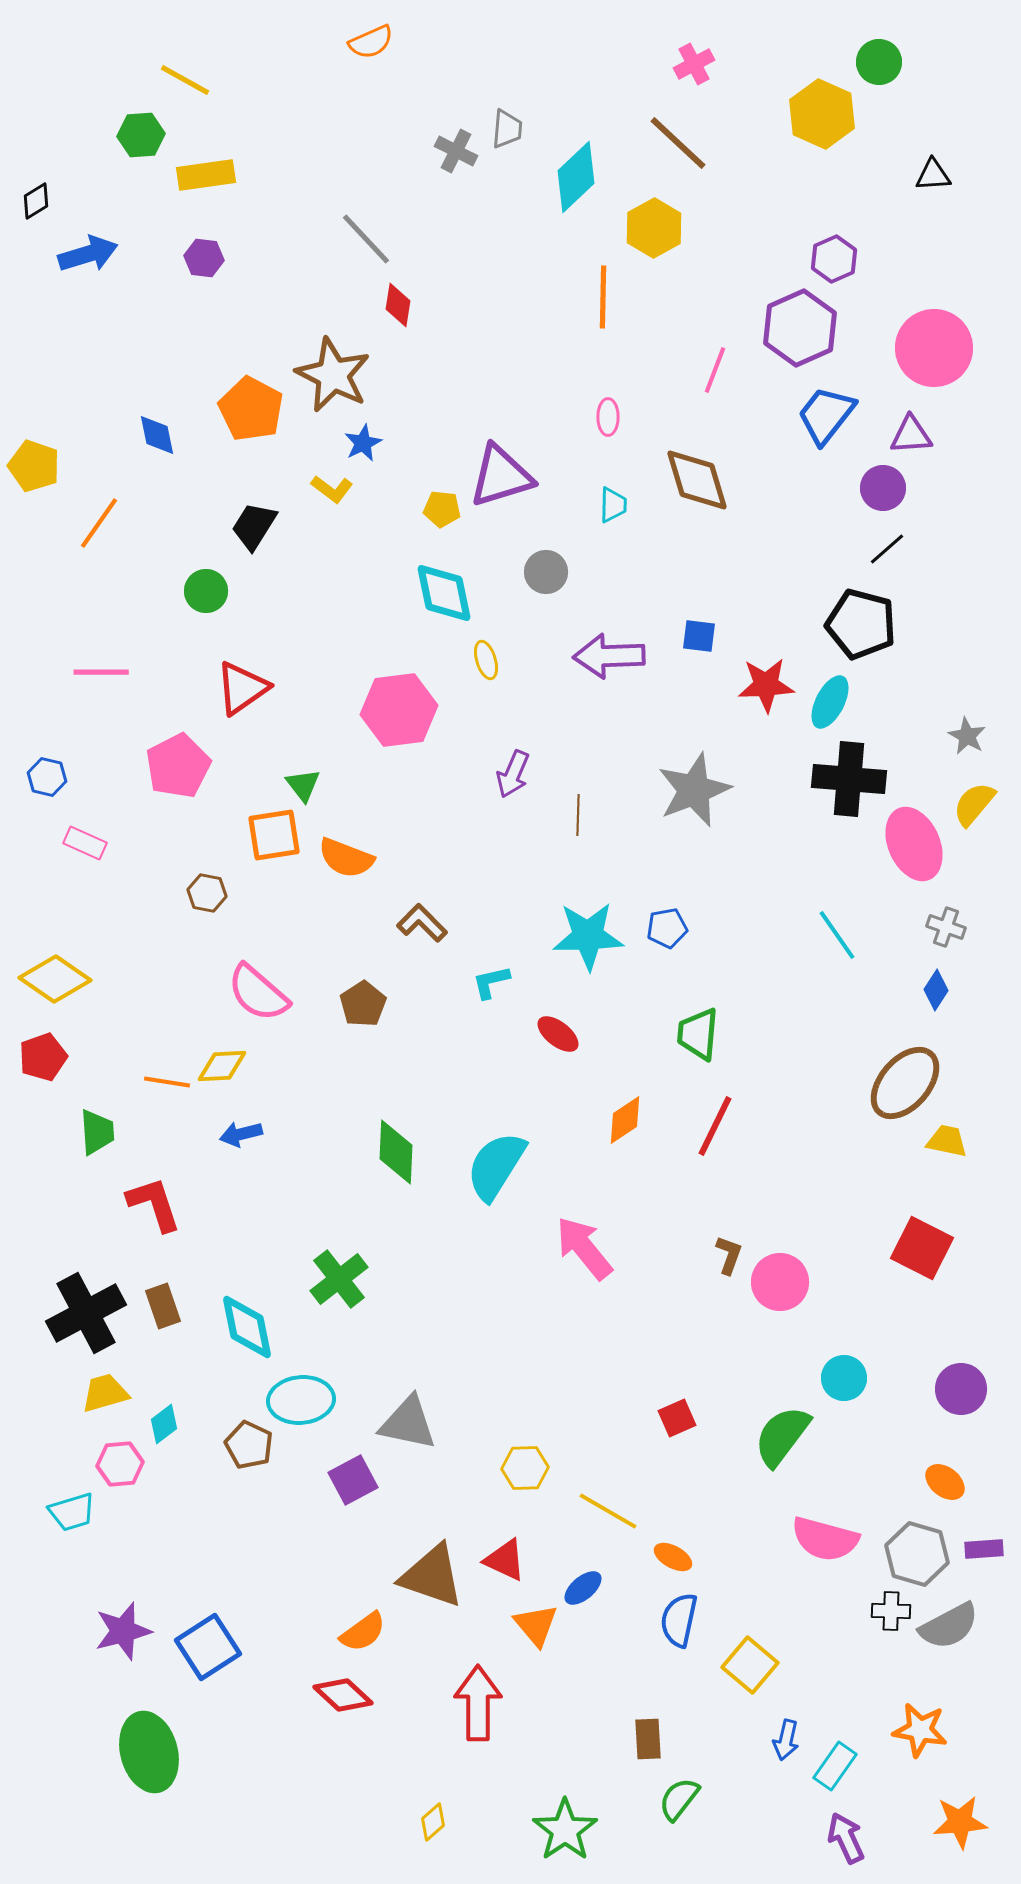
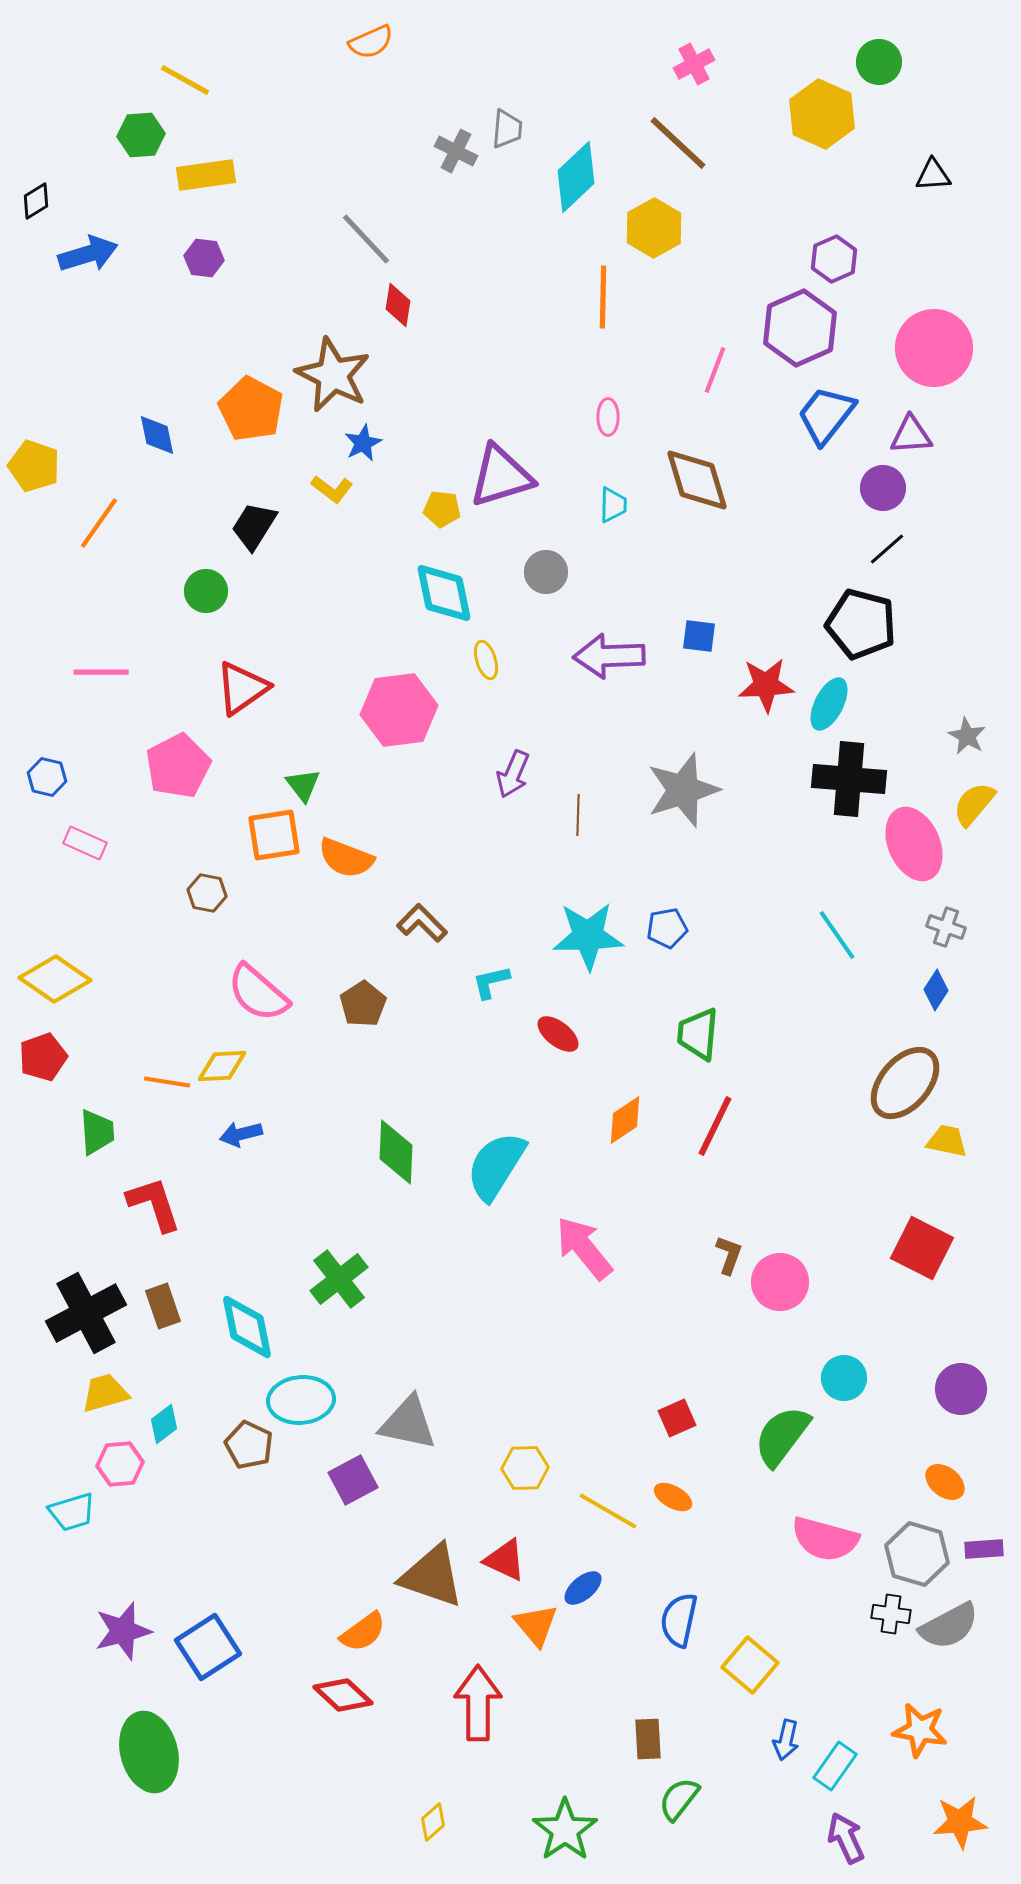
cyan ellipse at (830, 702): moved 1 px left, 2 px down
gray star at (694, 790): moved 11 px left; rotated 4 degrees clockwise
orange ellipse at (673, 1557): moved 60 px up
black cross at (891, 1611): moved 3 px down; rotated 6 degrees clockwise
